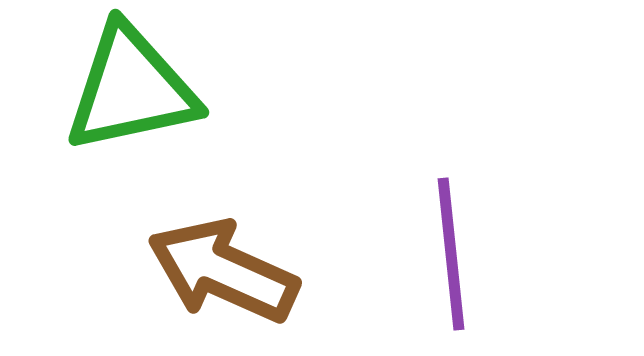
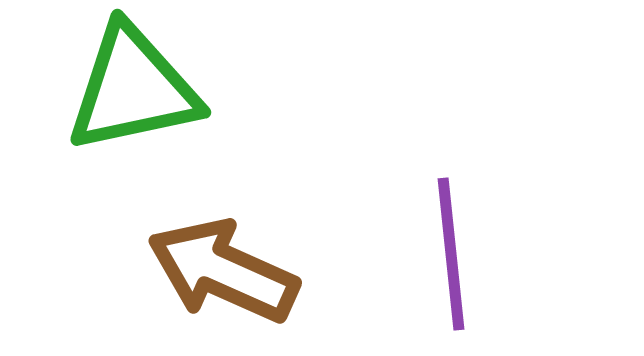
green triangle: moved 2 px right
